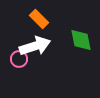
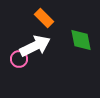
orange rectangle: moved 5 px right, 1 px up
white arrow: rotated 8 degrees counterclockwise
